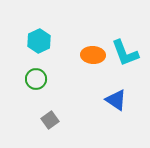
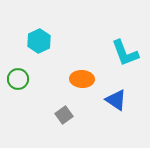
orange ellipse: moved 11 px left, 24 px down
green circle: moved 18 px left
gray square: moved 14 px right, 5 px up
